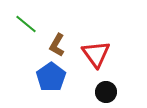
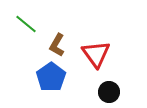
black circle: moved 3 px right
